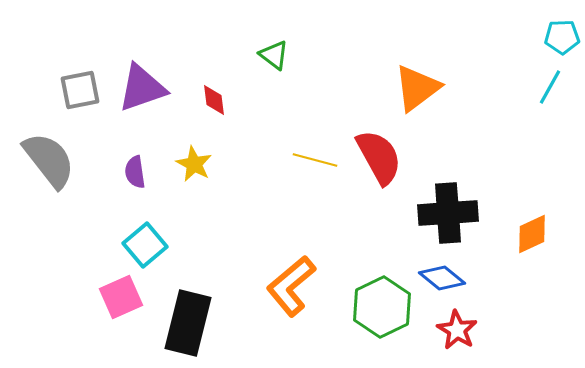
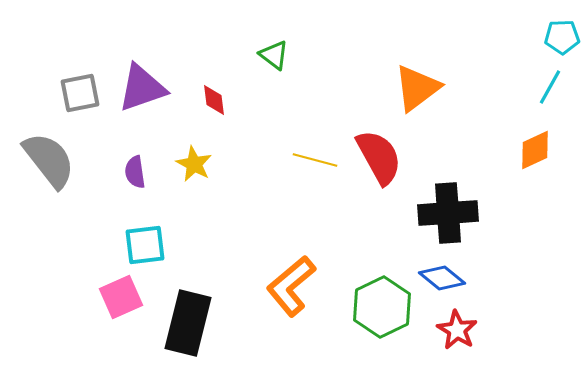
gray square: moved 3 px down
orange diamond: moved 3 px right, 84 px up
cyan square: rotated 33 degrees clockwise
